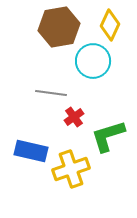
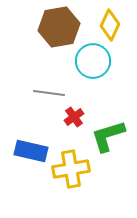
gray line: moved 2 px left
yellow cross: rotated 9 degrees clockwise
